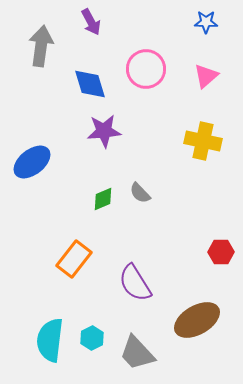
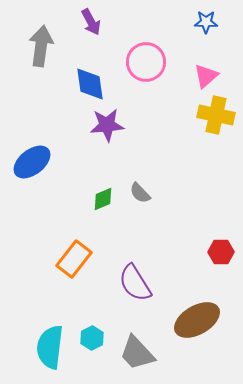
pink circle: moved 7 px up
blue diamond: rotated 9 degrees clockwise
purple star: moved 3 px right, 6 px up
yellow cross: moved 13 px right, 26 px up
cyan semicircle: moved 7 px down
